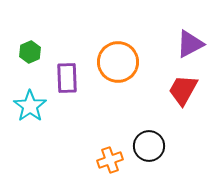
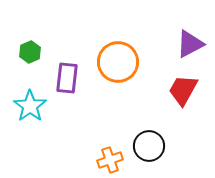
purple rectangle: rotated 8 degrees clockwise
